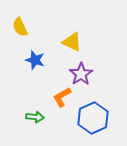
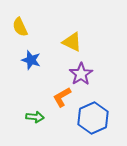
blue star: moved 4 px left
